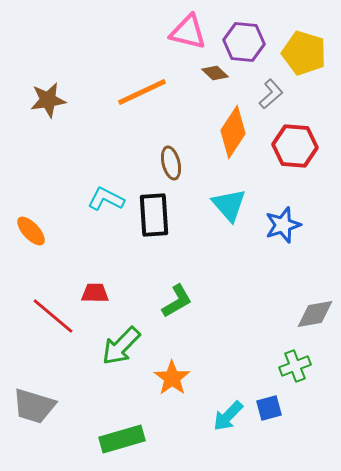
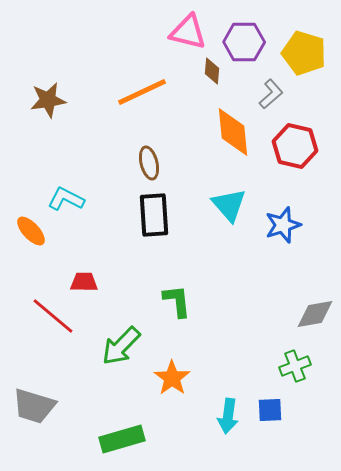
purple hexagon: rotated 6 degrees counterclockwise
brown diamond: moved 3 px left, 2 px up; rotated 52 degrees clockwise
orange diamond: rotated 39 degrees counterclockwise
red hexagon: rotated 9 degrees clockwise
brown ellipse: moved 22 px left
cyan L-shape: moved 40 px left
red trapezoid: moved 11 px left, 11 px up
green L-shape: rotated 66 degrees counterclockwise
blue square: moved 1 px right, 2 px down; rotated 12 degrees clockwise
cyan arrow: rotated 36 degrees counterclockwise
